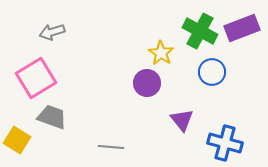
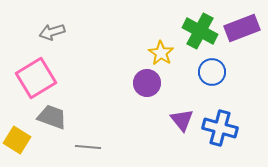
blue cross: moved 5 px left, 15 px up
gray line: moved 23 px left
